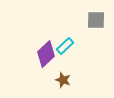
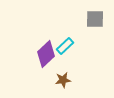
gray square: moved 1 px left, 1 px up
brown star: rotated 28 degrees counterclockwise
